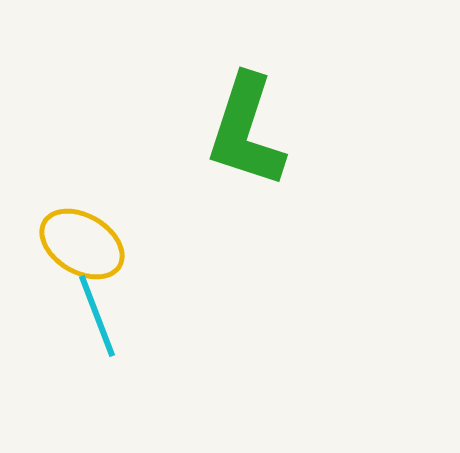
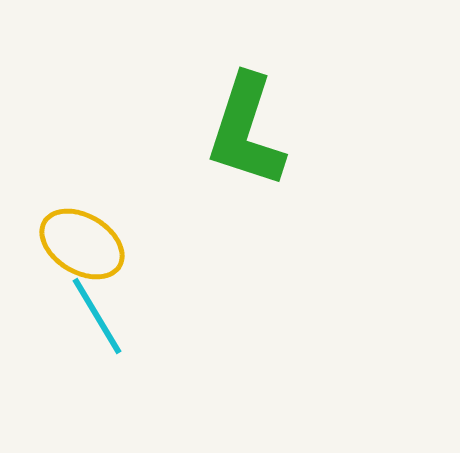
cyan line: rotated 10 degrees counterclockwise
